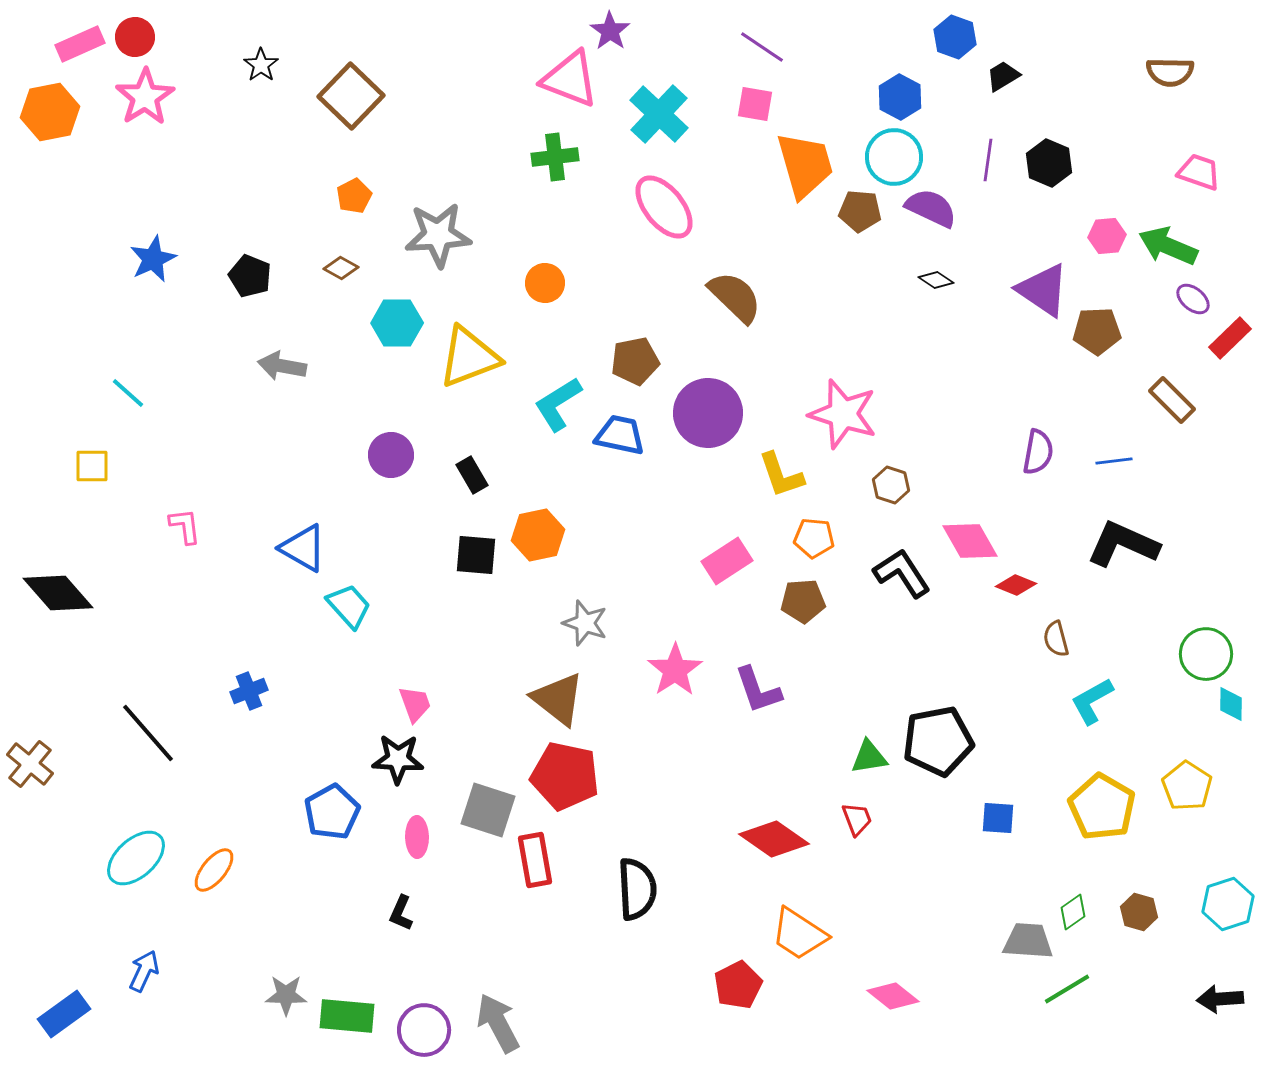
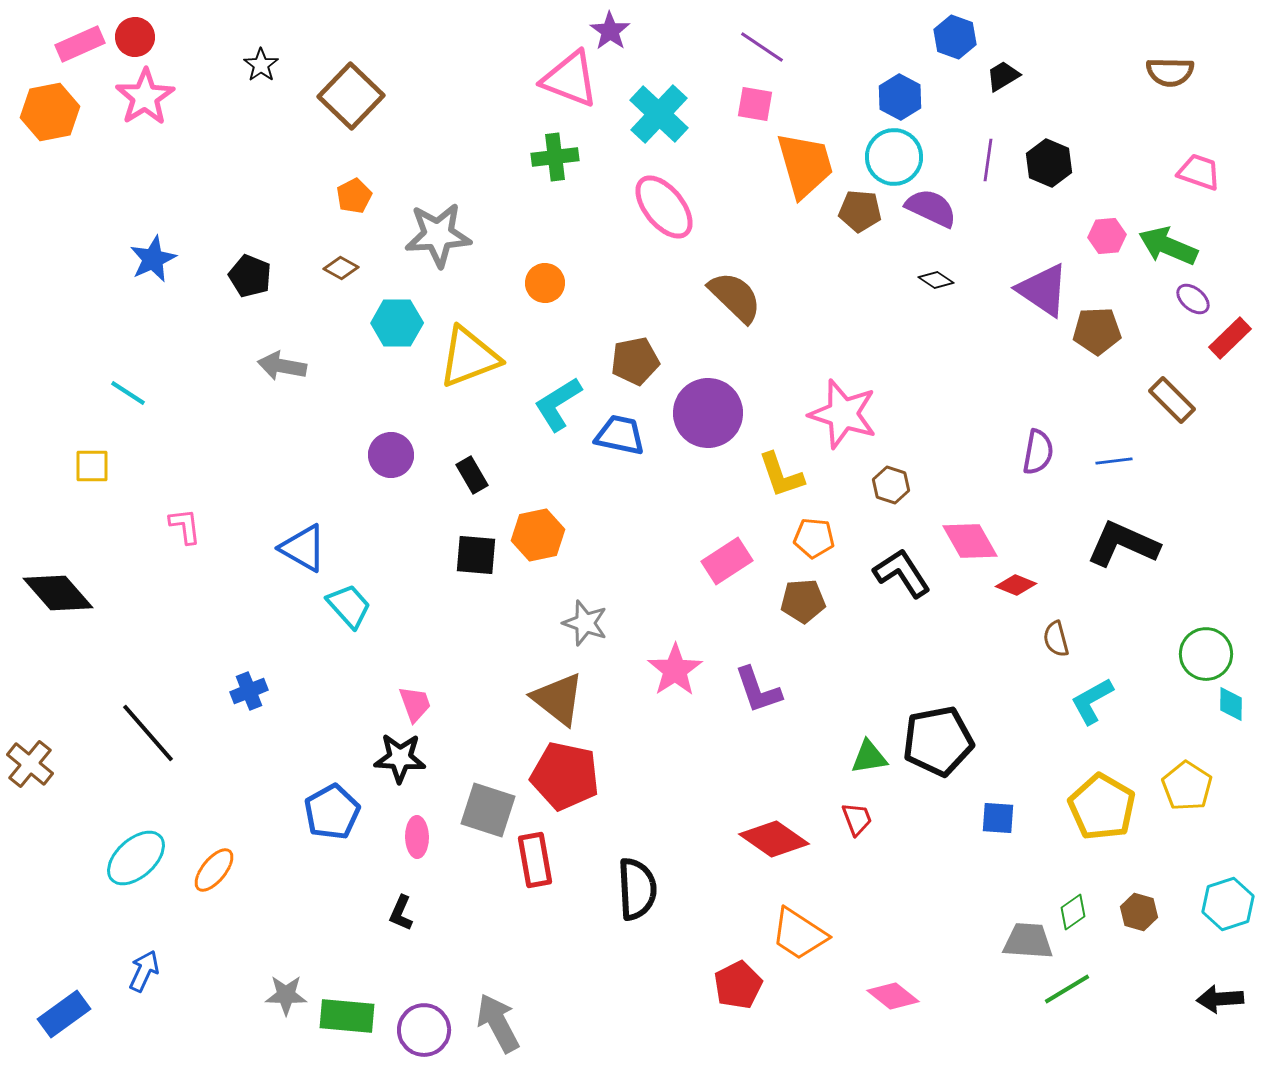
cyan line at (128, 393): rotated 9 degrees counterclockwise
black star at (398, 759): moved 2 px right, 1 px up
